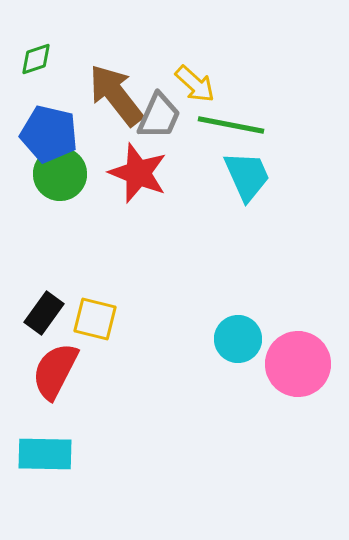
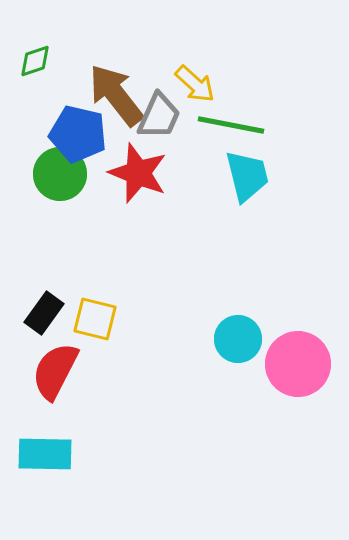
green diamond: moved 1 px left, 2 px down
blue pentagon: moved 29 px right
cyan trapezoid: rotated 10 degrees clockwise
